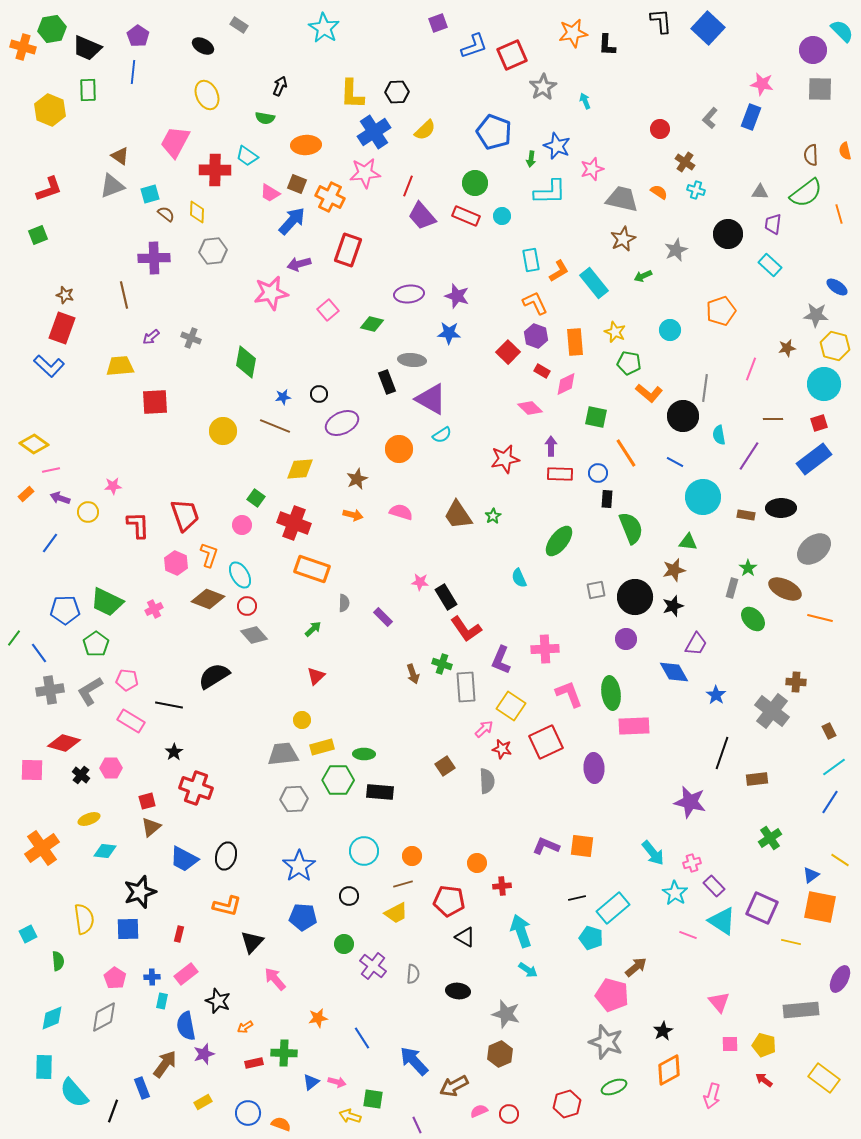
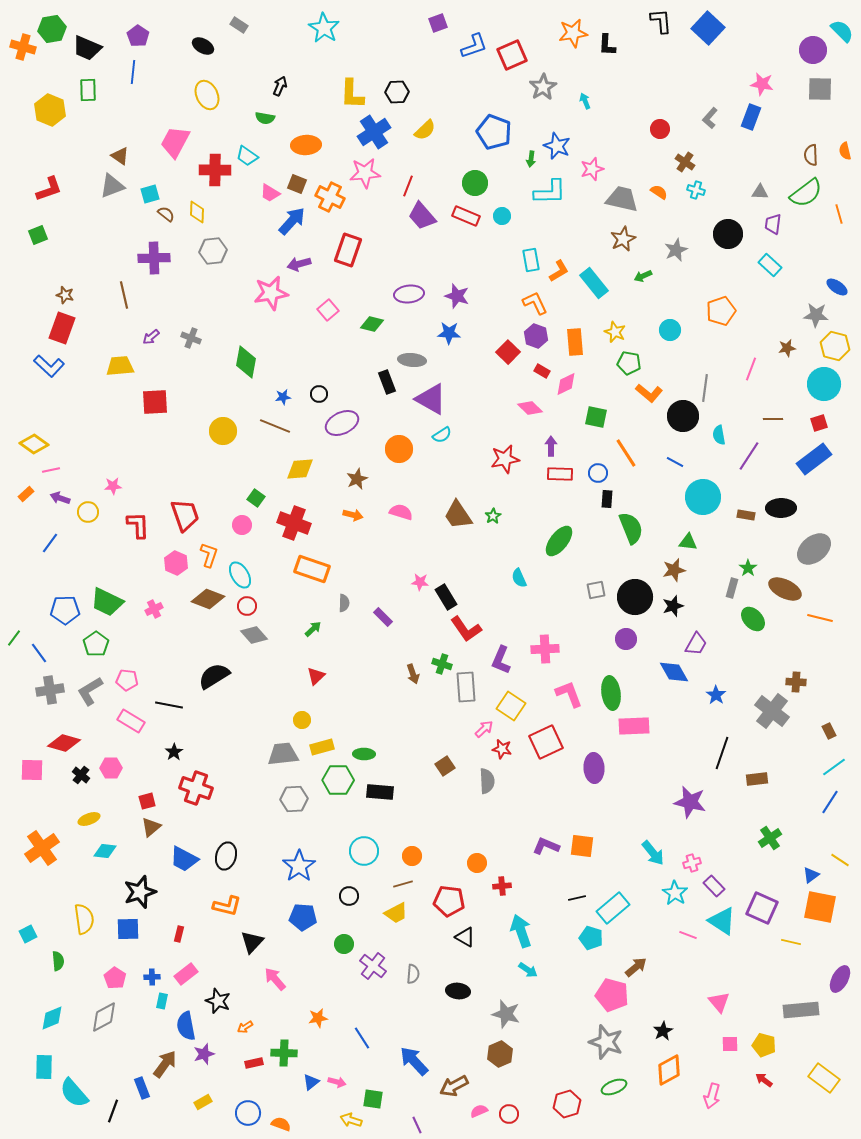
yellow arrow at (350, 1116): moved 1 px right, 4 px down
